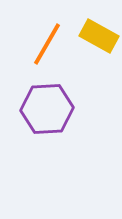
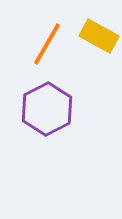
purple hexagon: rotated 24 degrees counterclockwise
